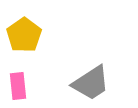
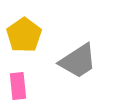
gray trapezoid: moved 13 px left, 22 px up
